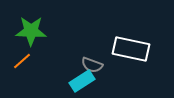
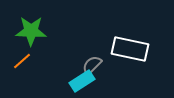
white rectangle: moved 1 px left
gray semicircle: rotated 115 degrees clockwise
